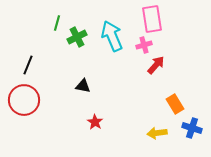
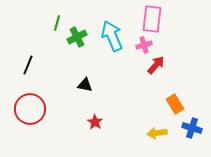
pink rectangle: rotated 16 degrees clockwise
black triangle: moved 2 px right, 1 px up
red circle: moved 6 px right, 9 px down
